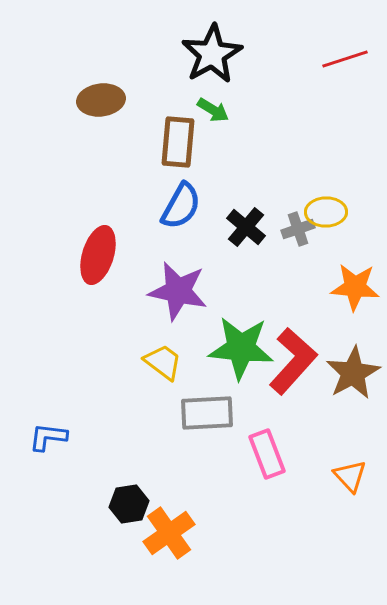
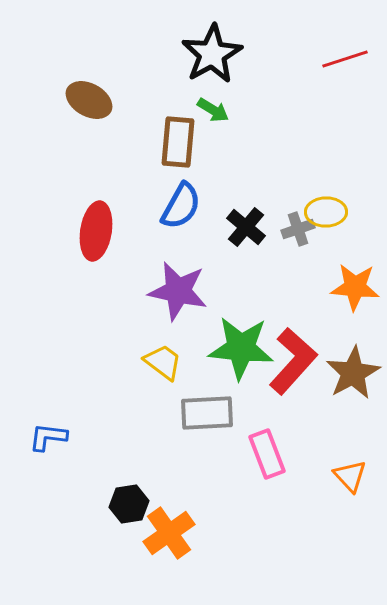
brown ellipse: moved 12 px left; rotated 36 degrees clockwise
red ellipse: moved 2 px left, 24 px up; rotated 8 degrees counterclockwise
